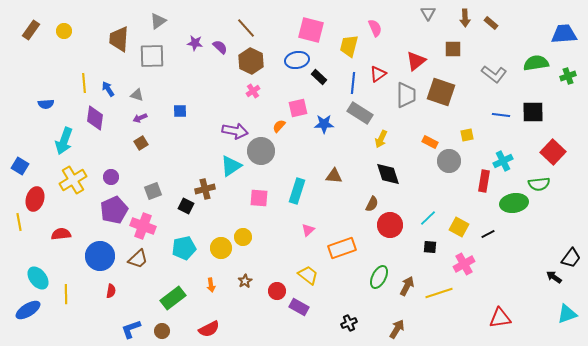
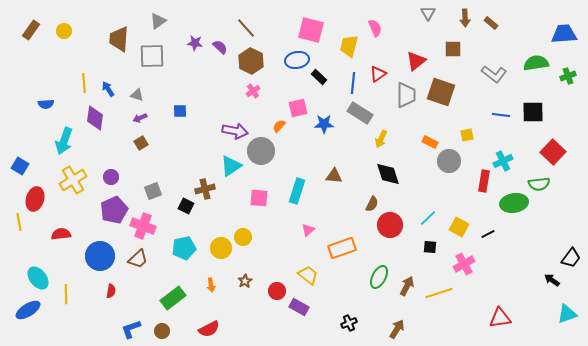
black arrow at (554, 277): moved 2 px left, 3 px down
